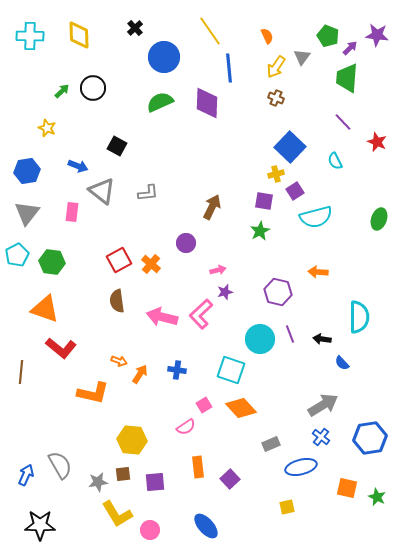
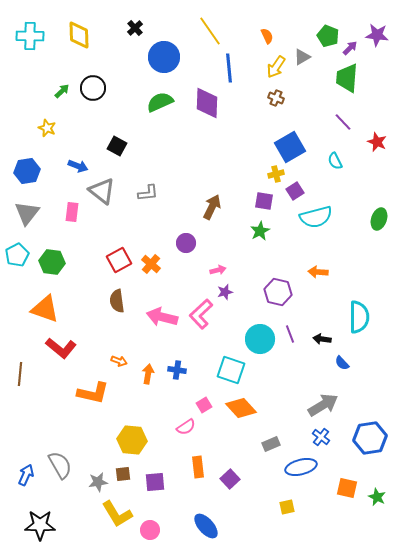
gray triangle at (302, 57): rotated 24 degrees clockwise
blue square at (290, 147): rotated 16 degrees clockwise
brown line at (21, 372): moved 1 px left, 2 px down
orange arrow at (140, 374): moved 8 px right; rotated 24 degrees counterclockwise
